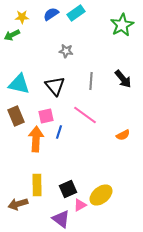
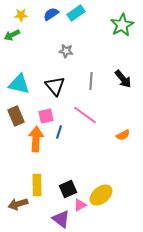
yellow star: moved 1 px left, 2 px up
